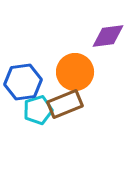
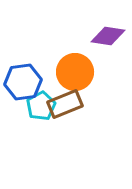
purple diamond: rotated 16 degrees clockwise
cyan pentagon: moved 3 px right, 4 px up; rotated 12 degrees counterclockwise
